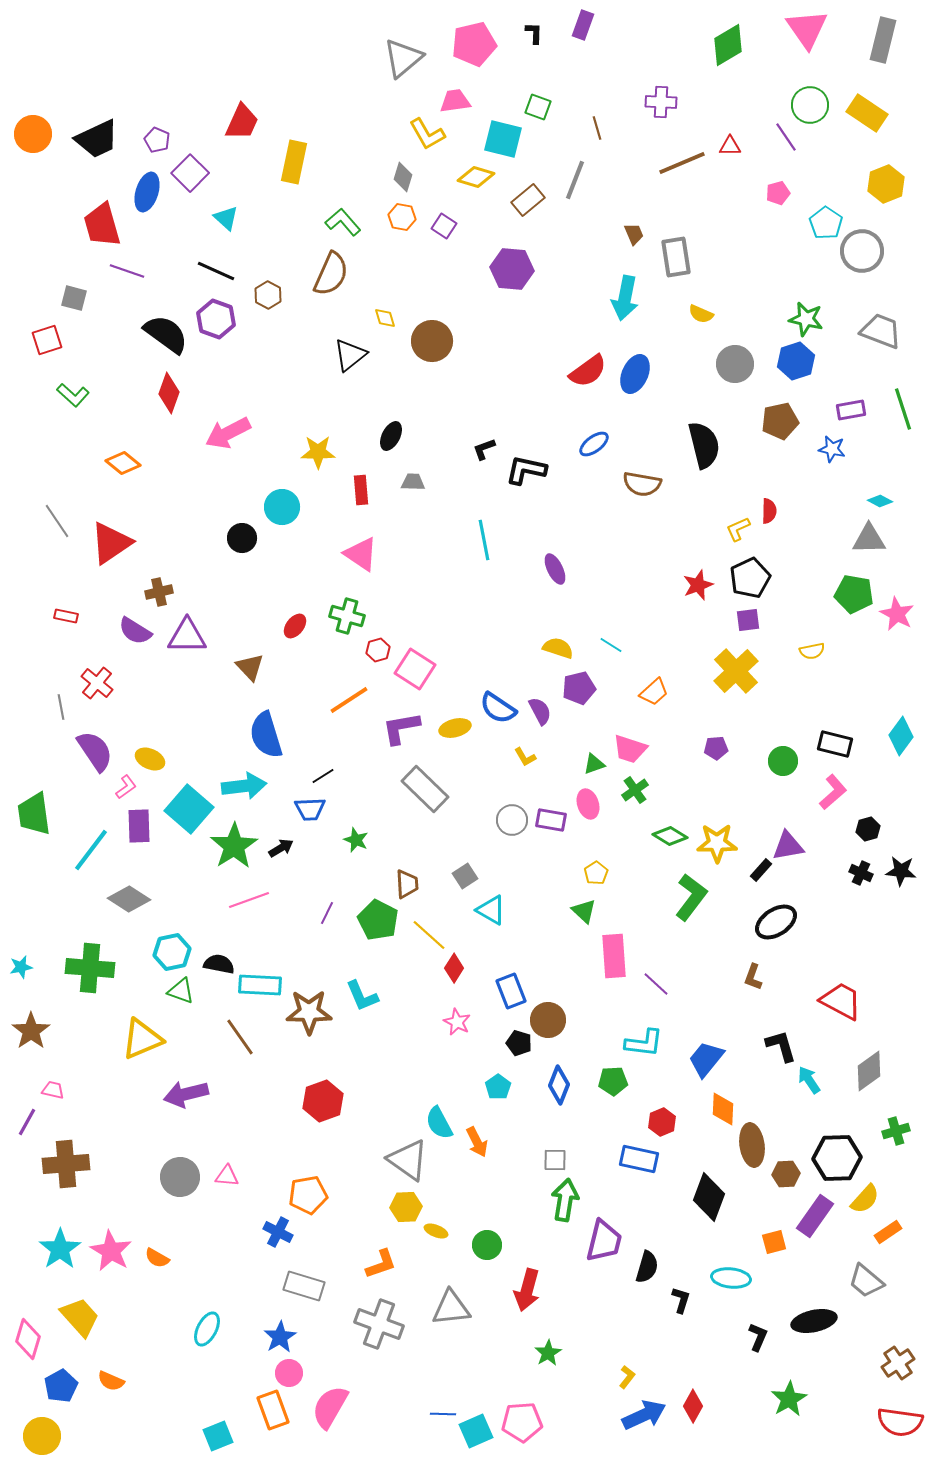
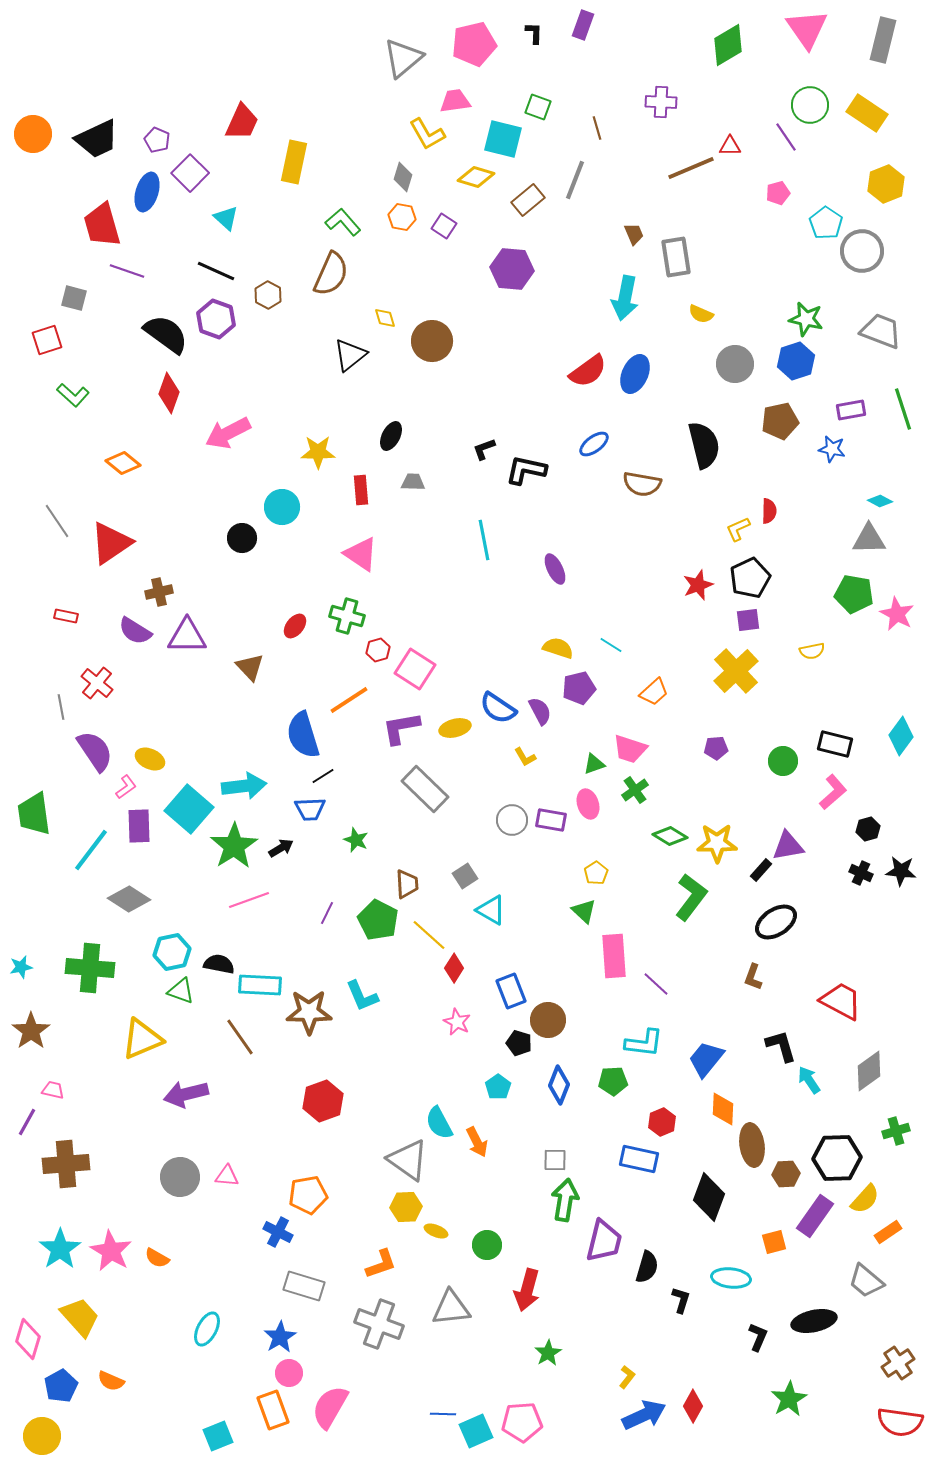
brown line at (682, 163): moved 9 px right, 5 px down
blue semicircle at (266, 735): moved 37 px right
